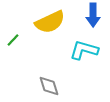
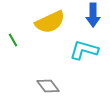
green line: rotated 72 degrees counterclockwise
gray diamond: moved 1 px left; rotated 20 degrees counterclockwise
